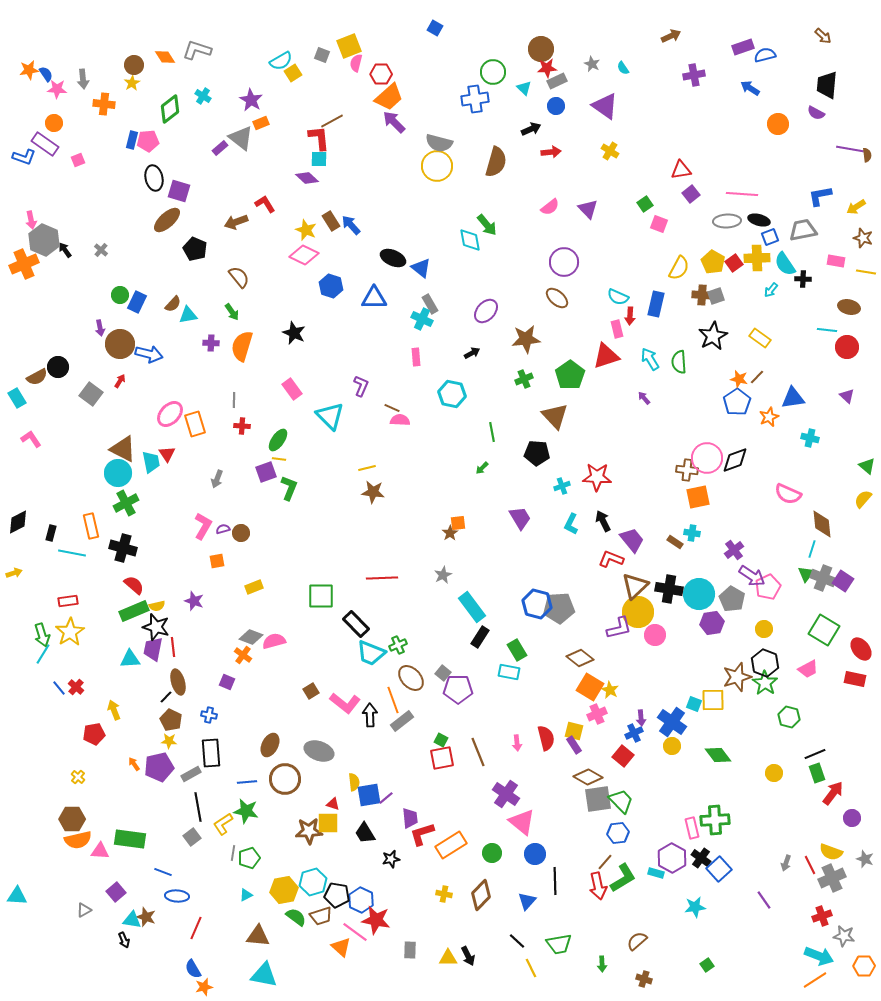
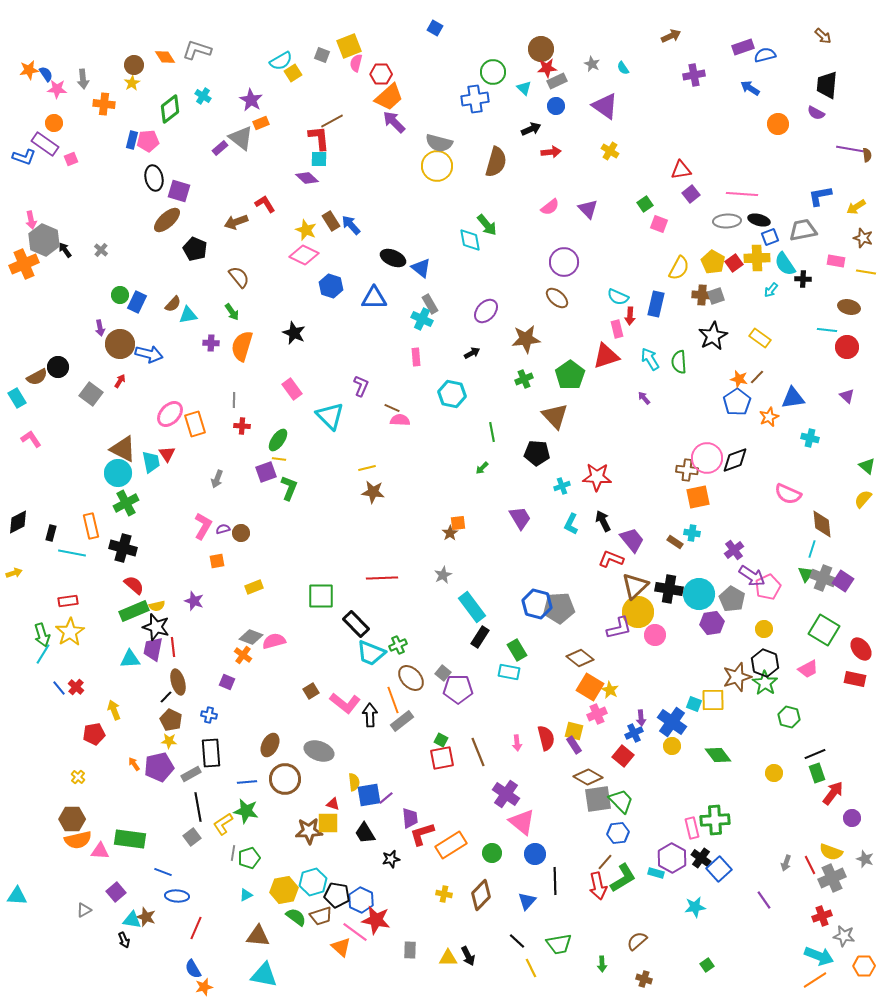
pink square at (78, 160): moved 7 px left, 1 px up
